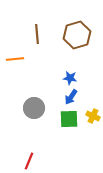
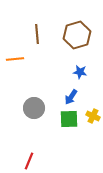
blue star: moved 10 px right, 6 px up
